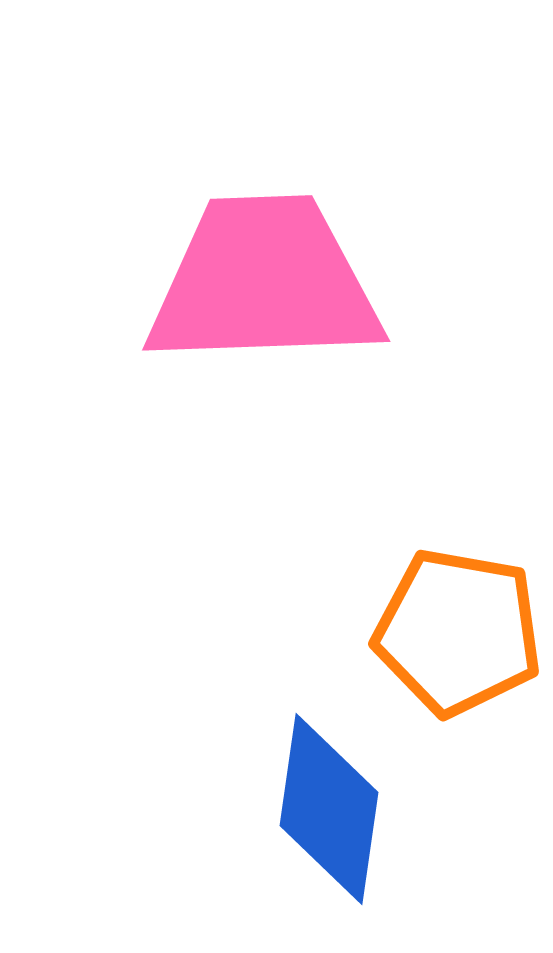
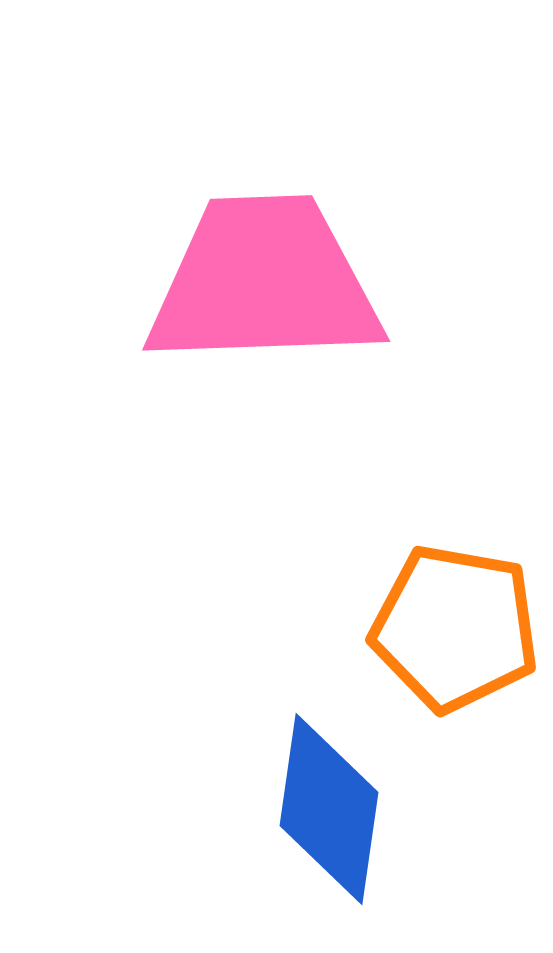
orange pentagon: moved 3 px left, 4 px up
